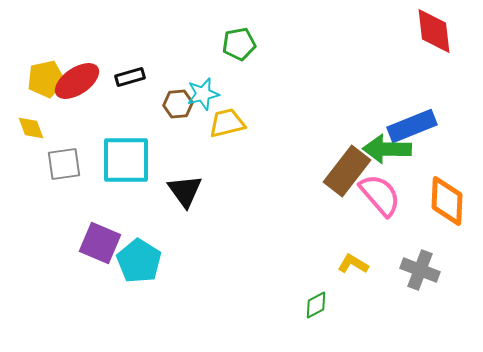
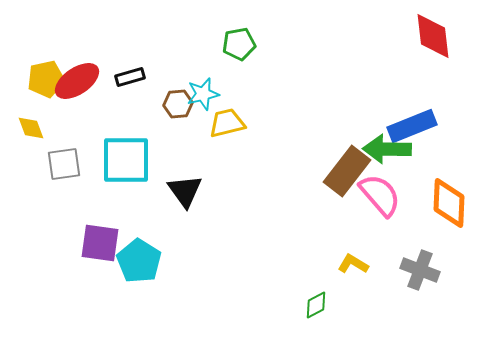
red diamond: moved 1 px left, 5 px down
orange diamond: moved 2 px right, 2 px down
purple square: rotated 15 degrees counterclockwise
